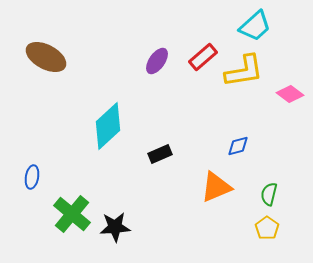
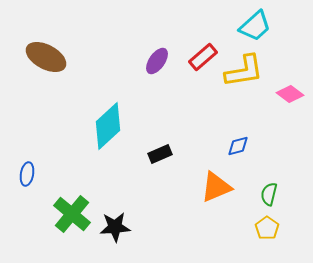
blue ellipse: moved 5 px left, 3 px up
